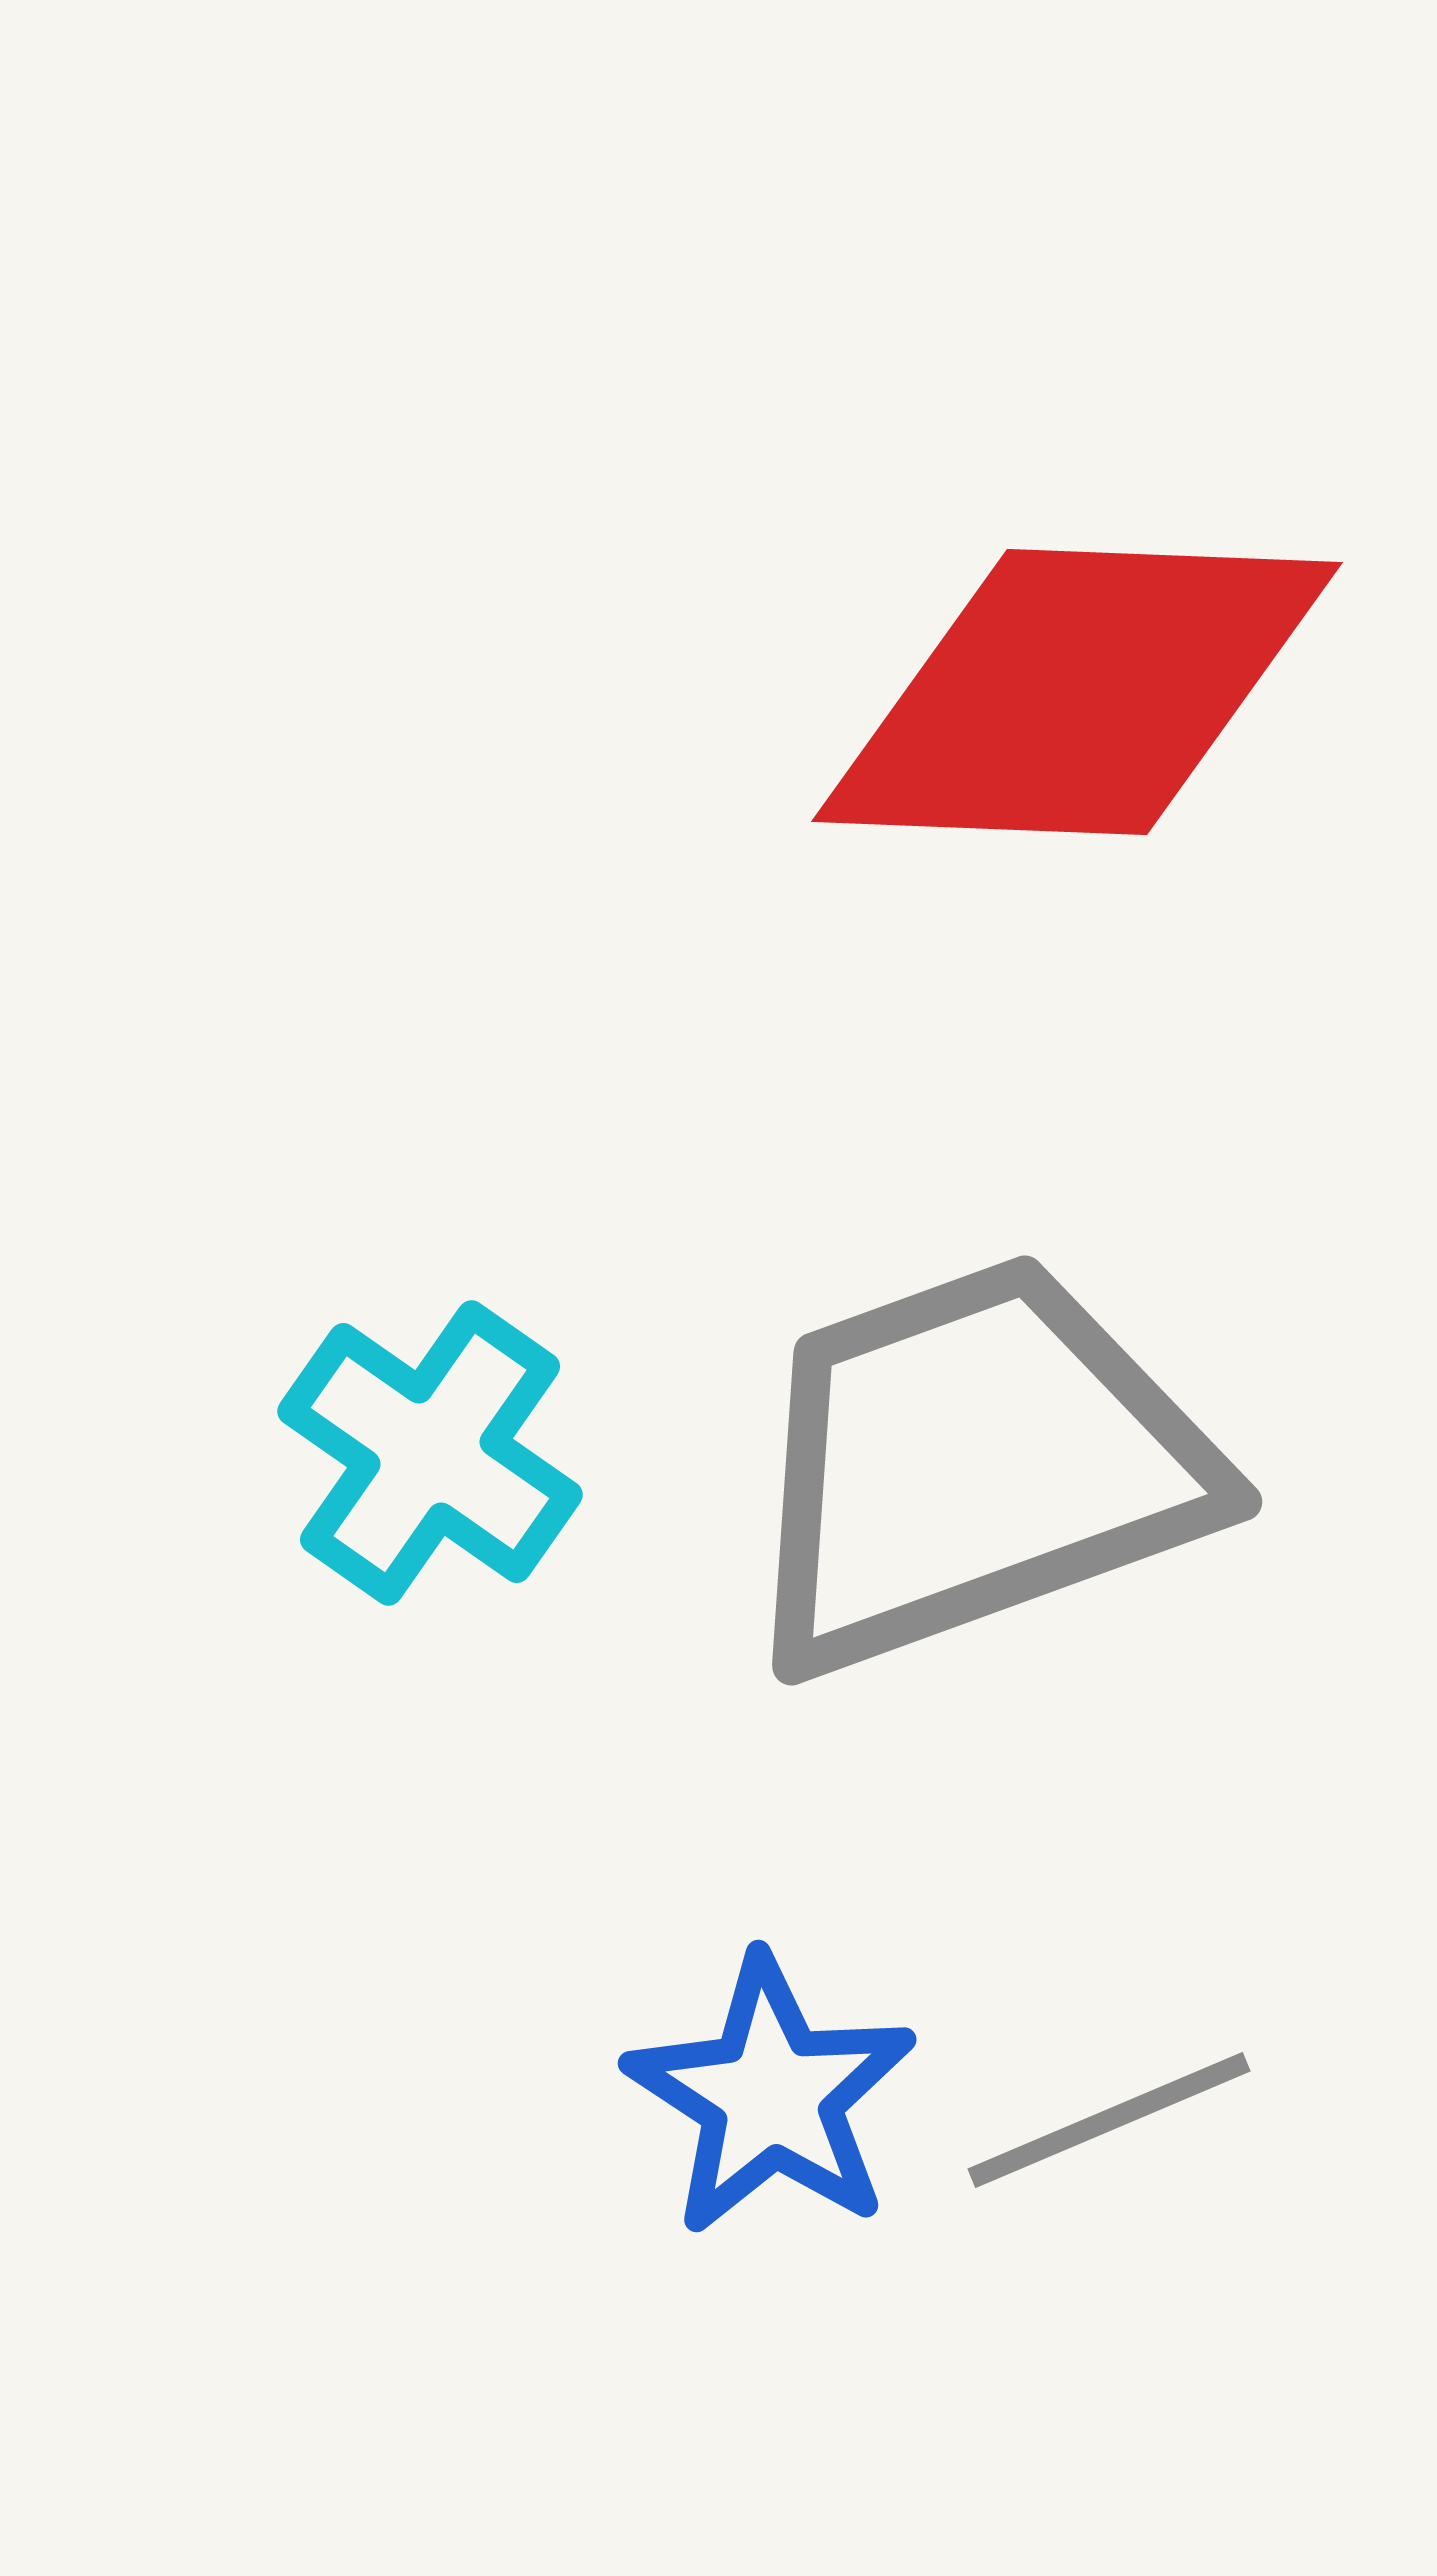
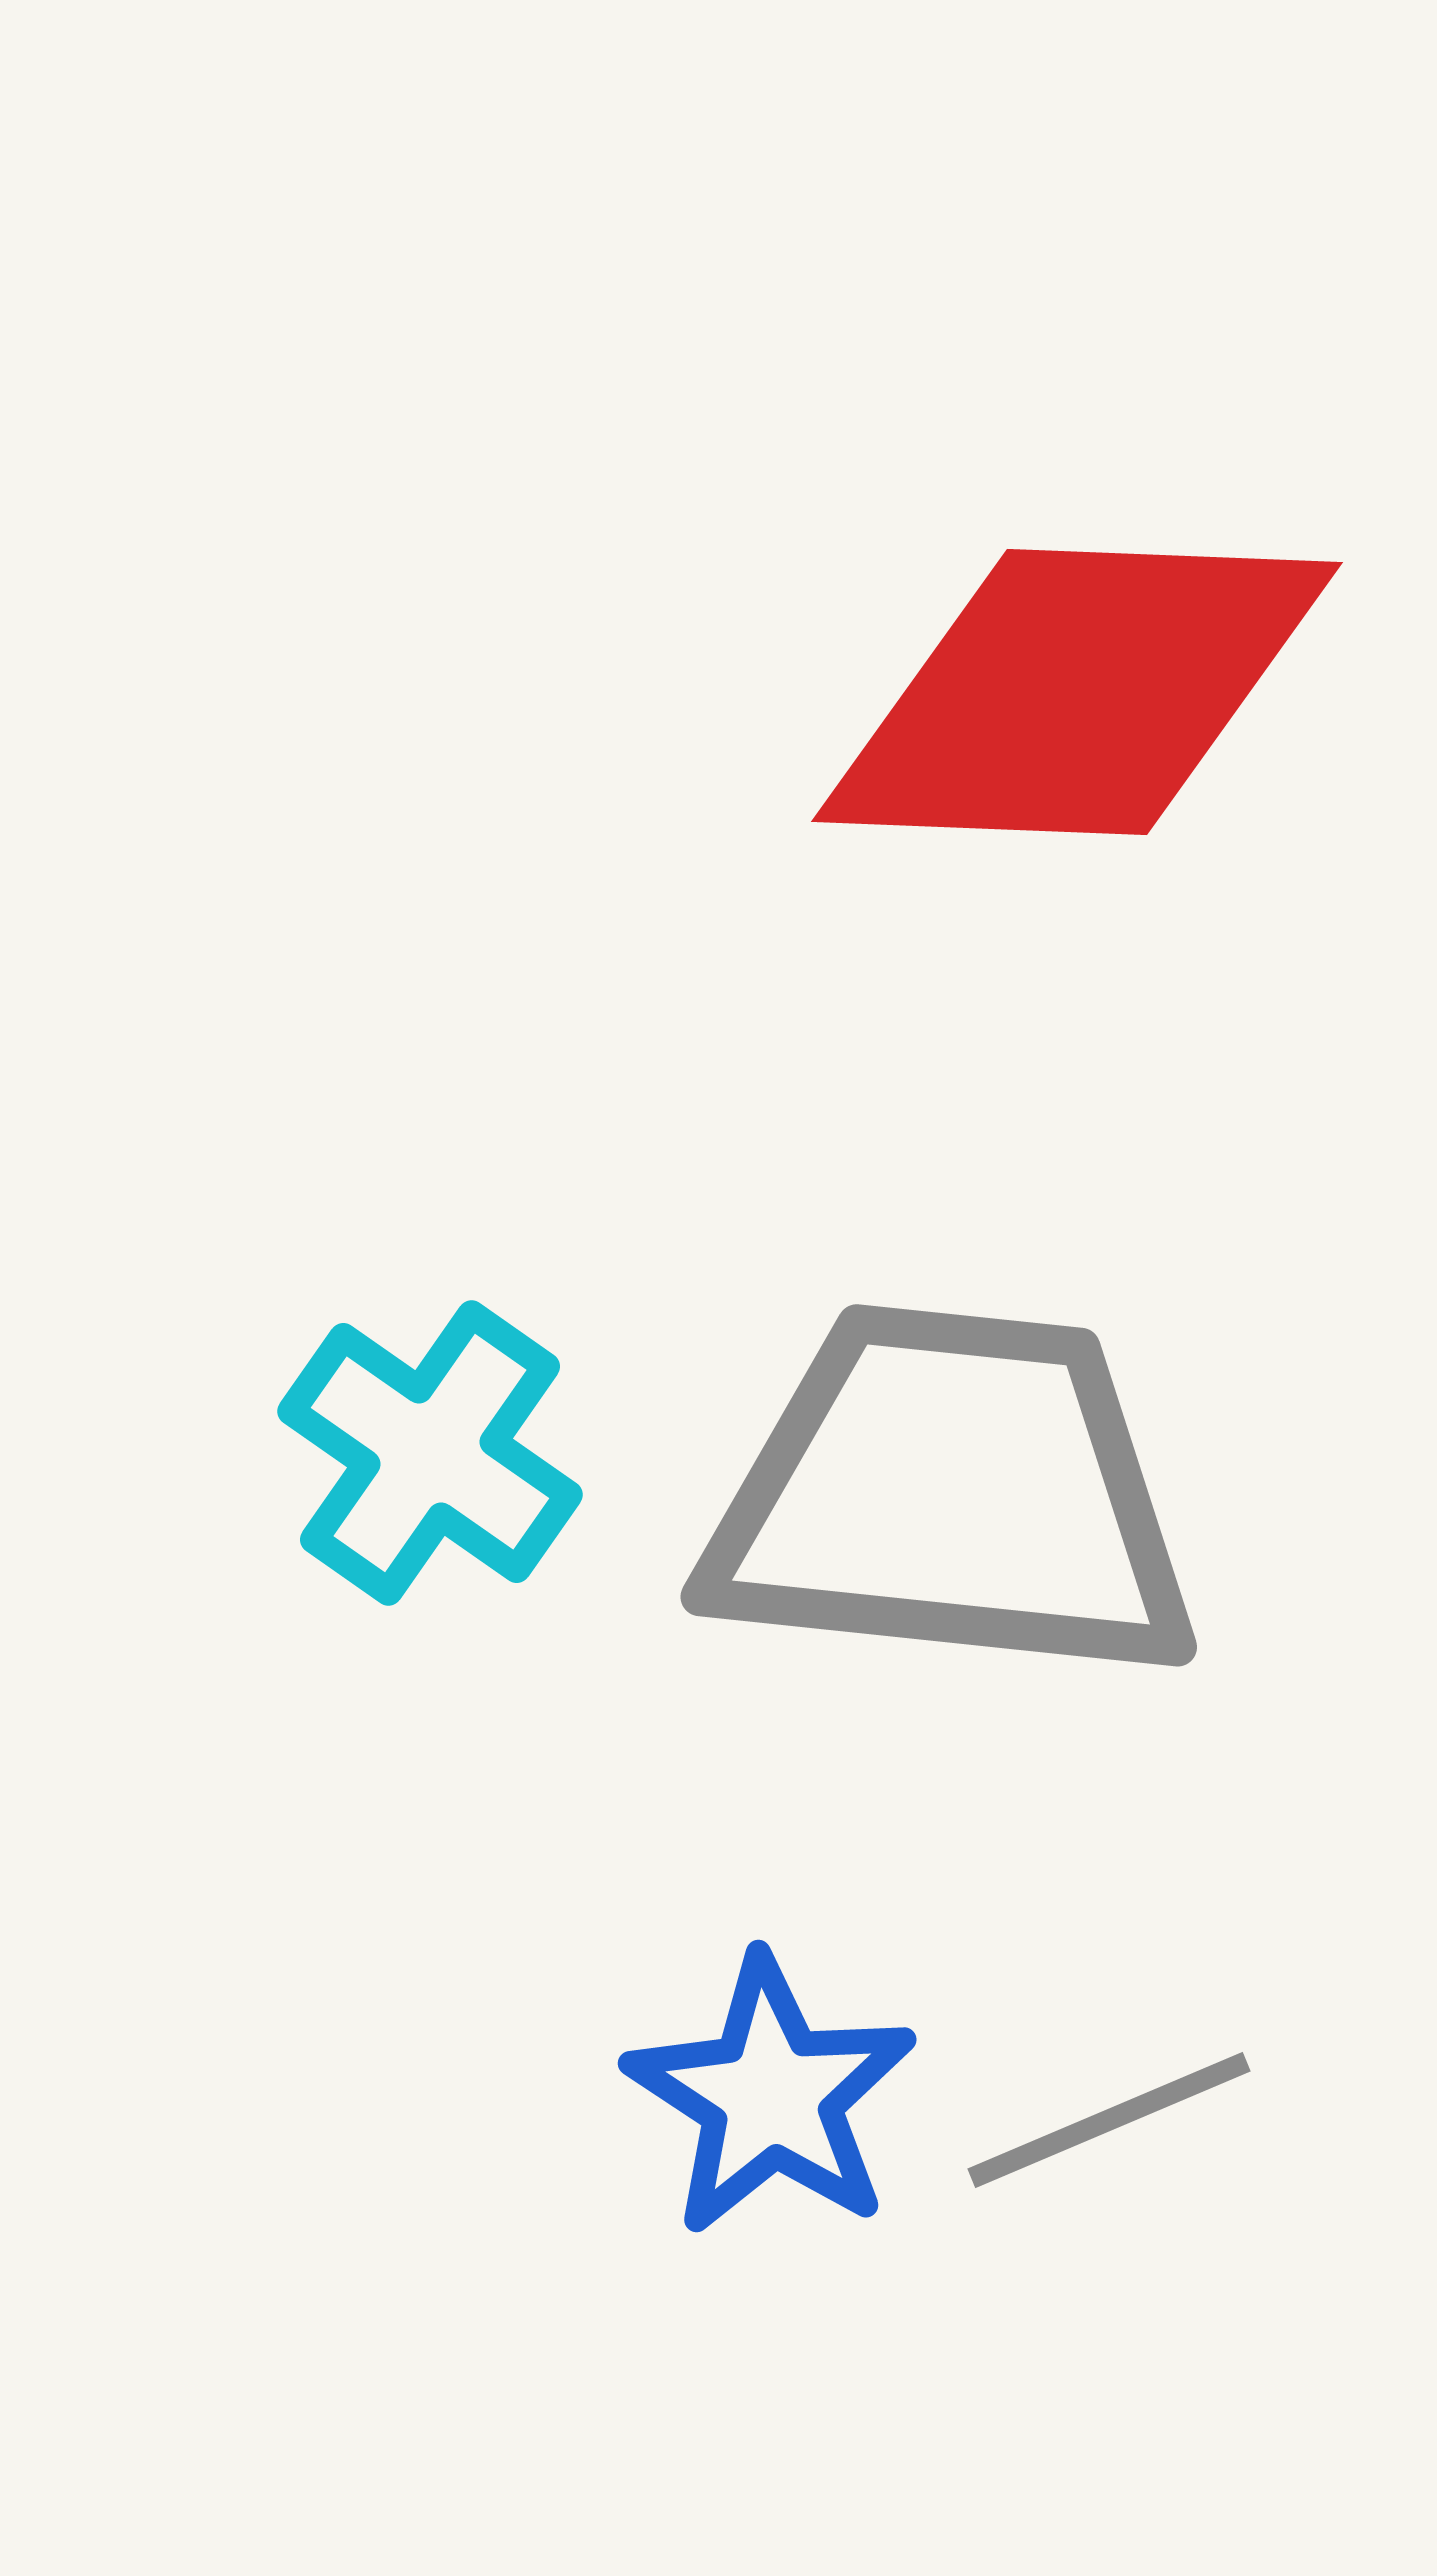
gray trapezoid: moved 22 px left, 31 px down; rotated 26 degrees clockwise
